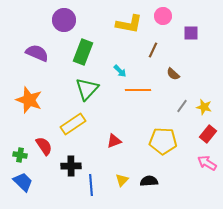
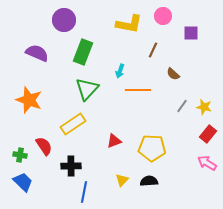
cyan arrow: rotated 64 degrees clockwise
yellow pentagon: moved 11 px left, 7 px down
blue line: moved 7 px left, 7 px down; rotated 15 degrees clockwise
